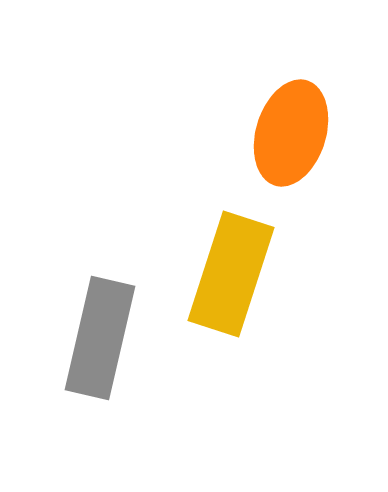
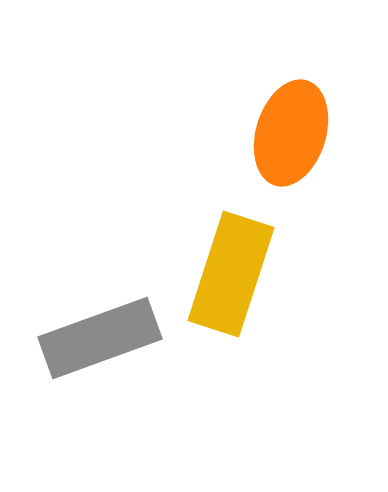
gray rectangle: rotated 57 degrees clockwise
